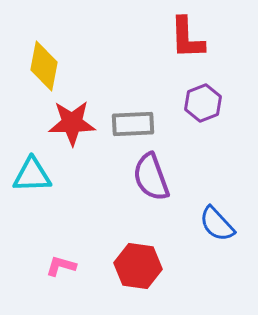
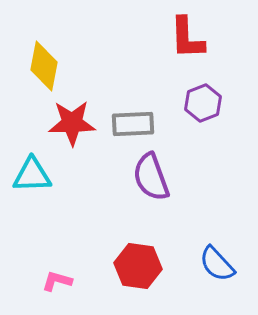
blue semicircle: moved 40 px down
pink L-shape: moved 4 px left, 15 px down
